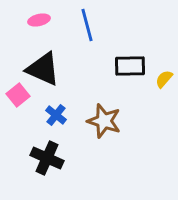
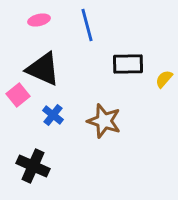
black rectangle: moved 2 px left, 2 px up
blue cross: moved 3 px left
black cross: moved 14 px left, 8 px down
